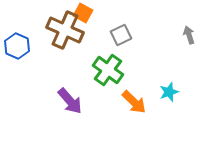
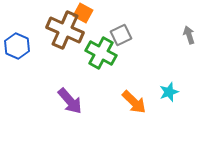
green cross: moved 7 px left, 17 px up; rotated 8 degrees counterclockwise
